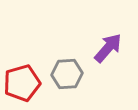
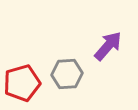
purple arrow: moved 2 px up
